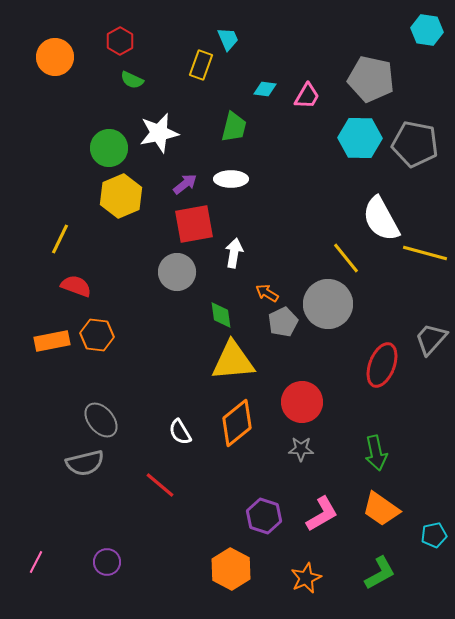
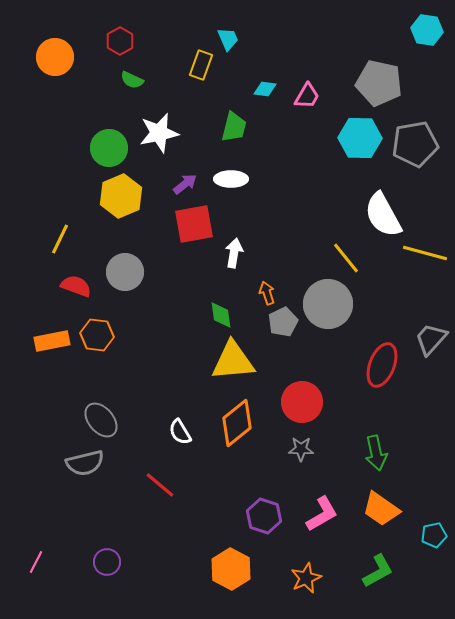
gray pentagon at (371, 79): moved 8 px right, 4 px down
gray pentagon at (415, 144): rotated 21 degrees counterclockwise
white semicircle at (381, 219): moved 2 px right, 4 px up
gray circle at (177, 272): moved 52 px left
orange arrow at (267, 293): rotated 40 degrees clockwise
green L-shape at (380, 573): moved 2 px left, 2 px up
